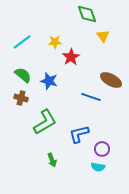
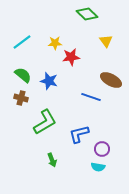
green diamond: rotated 25 degrees counterclockwise
yellow triangle: moved 3 px right, 5 px down
yellow star: moved 1 px down
red star: rotated 24 degrees clockwise
